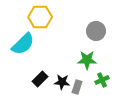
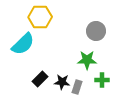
green cross: rotated 24 degrees clockwise
